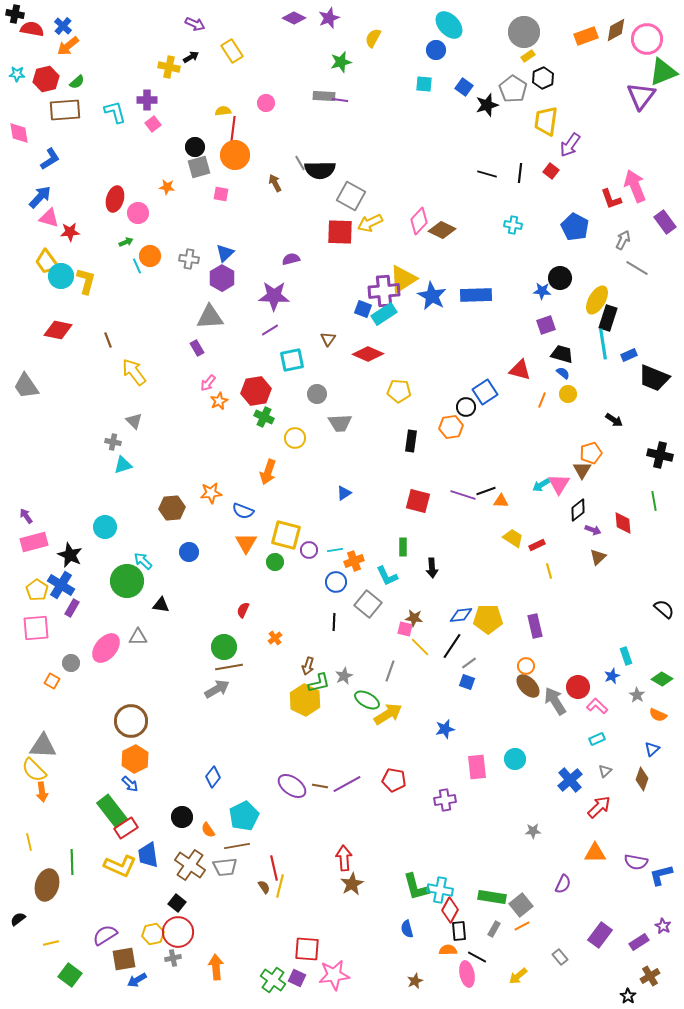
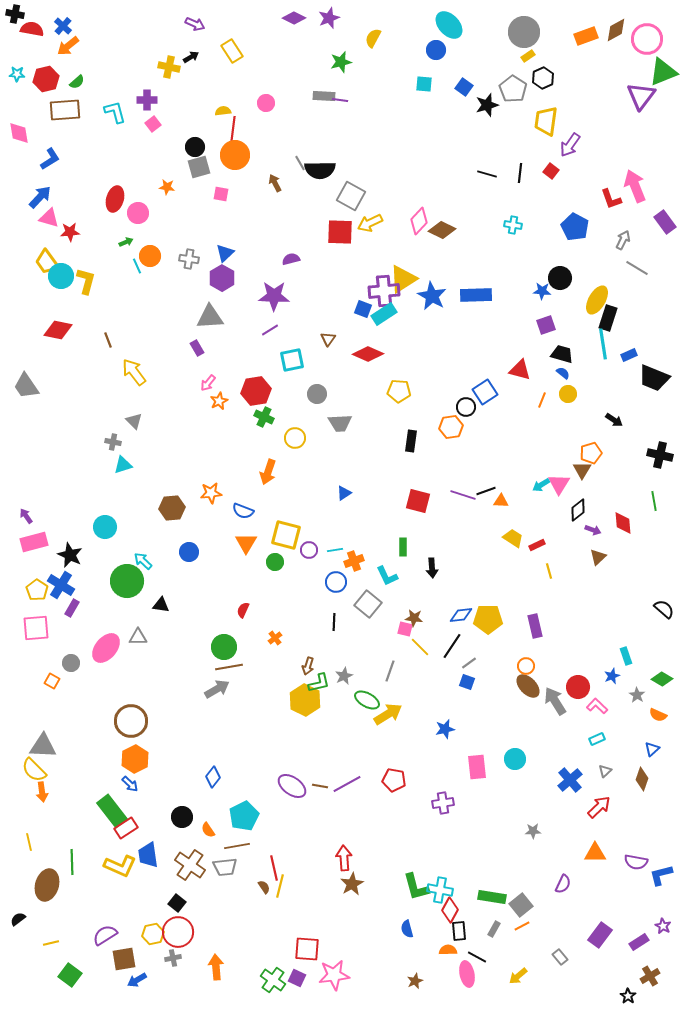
purple cross at (445, 800): moved 2 px left, 3 px down
